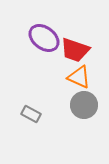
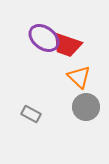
red trapezoid: moved 8 px left, 5 px up
orange triangle: rotated 20 degrees clockwise
gray circle: moved 2 px right, 2 px down
